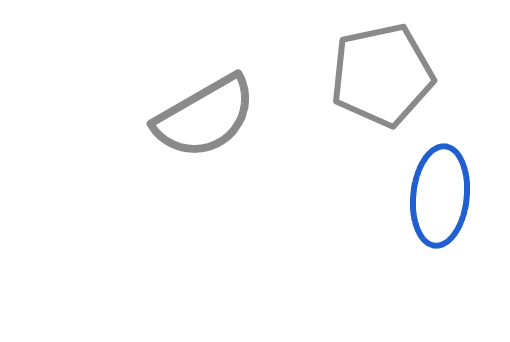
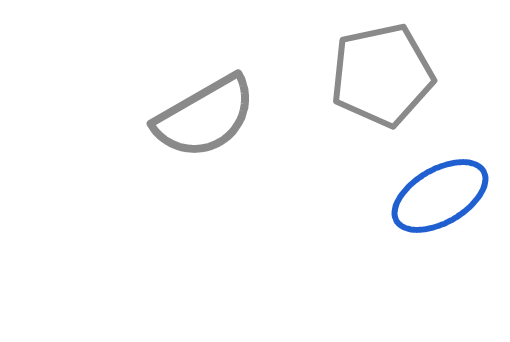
blue ellipse: rotated 54 degrees clockwise
